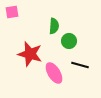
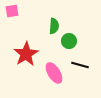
pink square: moved 1 px up
red star: moved 4 px left; rotated 25 degrees clockwise
